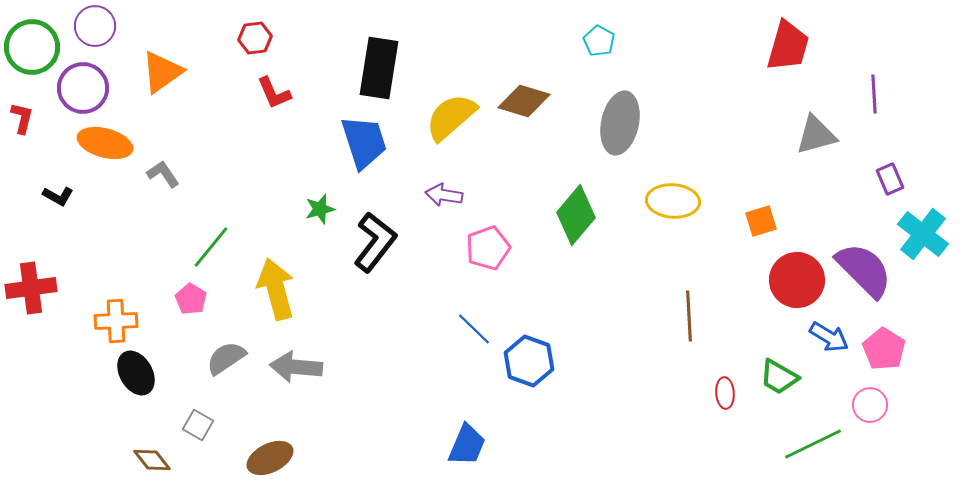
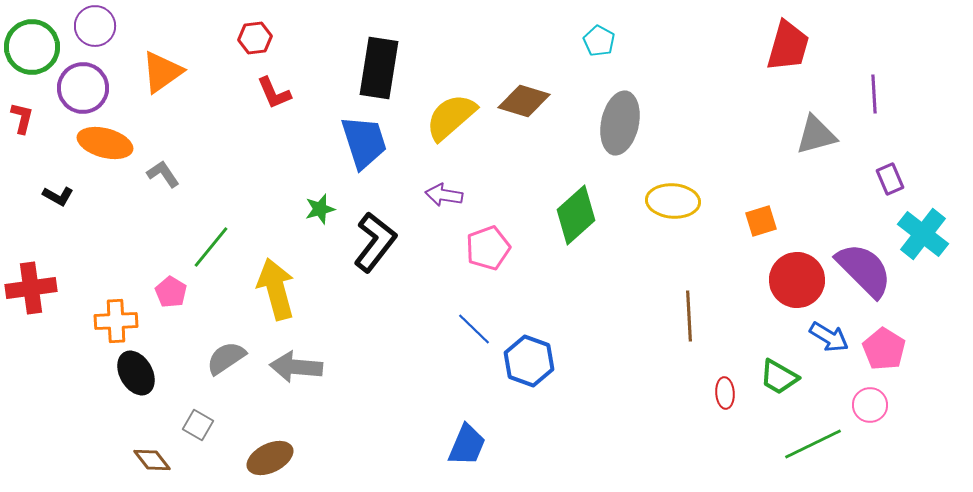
green diamond at (576, 215): rotated 8 degrees clockwise
pink pentagon at (191, 299): moved 20 px left, 7 px up
